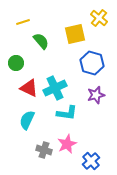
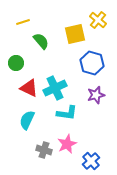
yellow cross: moved 1 px left, 2 px down
